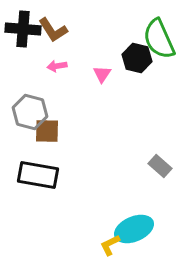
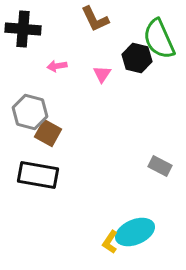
brown L-shape: moved 42 px right, 11 px up; rotated 8 degrees clockwise
brown square: moved 1 px right, 2 px down; rotated 28 degrees clockwise
gray rectangle: rotated 15 degrees counterclockwise
cyan ellipse: moved 1 px right, 3 px down
yellow L-shape: moved 3 px up; rotated 30 degrees counterclockwise
